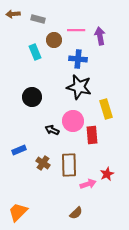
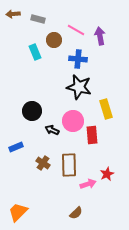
pink line: rotated 30 degrees clockwise
black circle: moved 14 px down
blue rectangle: moved 3 px left, 3 px up
